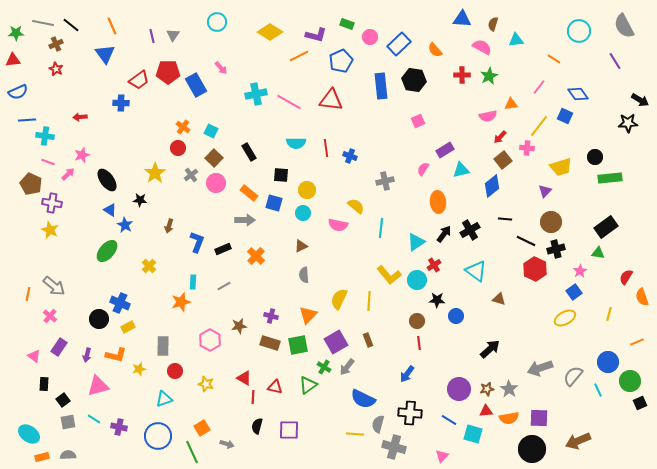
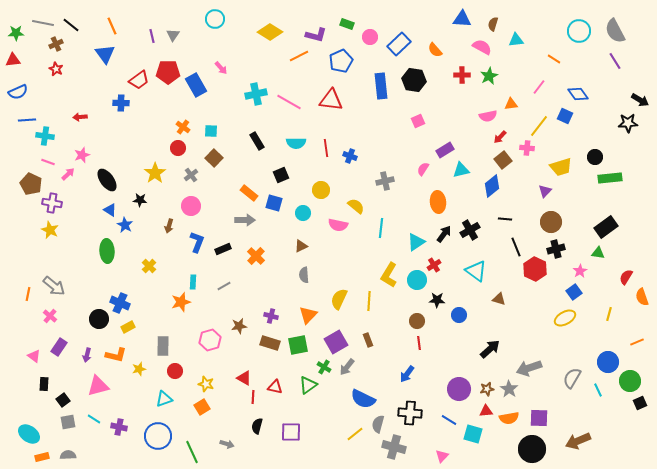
cyan circle at (217, 22): moved 2 px left, 3 px up
gray semicircle at (624, 26): moved 9 px left, 5 px down
cyan square at (211, 131): rotated 24 degrees counterclockwise
black rectangle at (249, 152): moved 8 px right, 11 px up
black square at (281, 175): rotated 28 degrees counterclockwise
pink circle at (216, 183): moved 25 px left, 23 px down
yellow circle at (307, 190): moved 14 px right
black line at (526, 241): moved 10 px left, 6 px down; rotated 42 degrees clockwise
green ellipse at (107, 251): rotated 45 degrees counterclockwise
yellow L-shape at (389, 275): rotated 70 degrees clockwise
blue circle at (456, 316): moved 3 px right, 1 px up
pink hexagon at (210, 340): rotated 15 degrees clockwise
gray arrow at (540, 368): moved 11 px left
gray semicircle at (573, 376): moved 1 px left, 2 px down; rotated 10 degrees counterclockwise
orange square at (202, 428): moved 21 px up
purple square at (289, 430): moved 2 px right, 2 px down
yellow line at (355, 434): rotated 42 degrees counterclockwise
